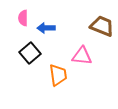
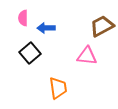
brown trapezoid: rotated 50 degrees counterclockwise
pink triangle: moved 5 px right
orange trapezoid: moved 13 px down
